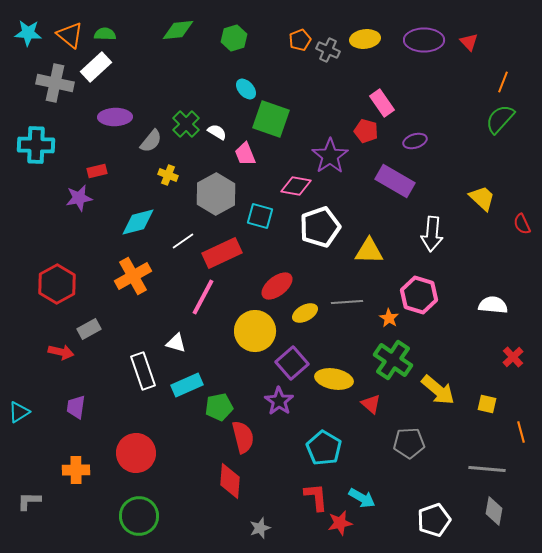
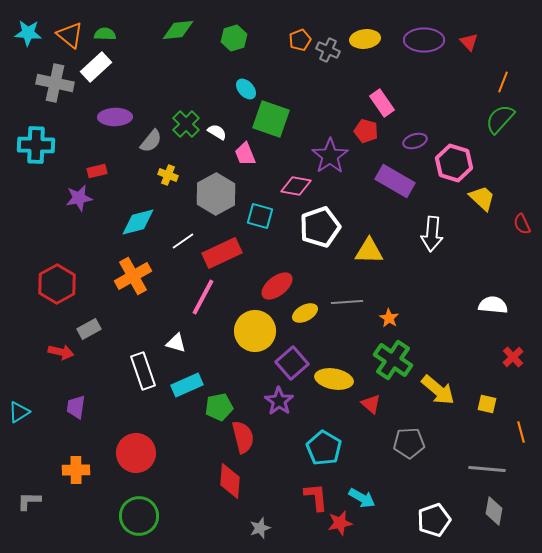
pink hexagon at (419, 295): moved 35 px right, 132 px up
